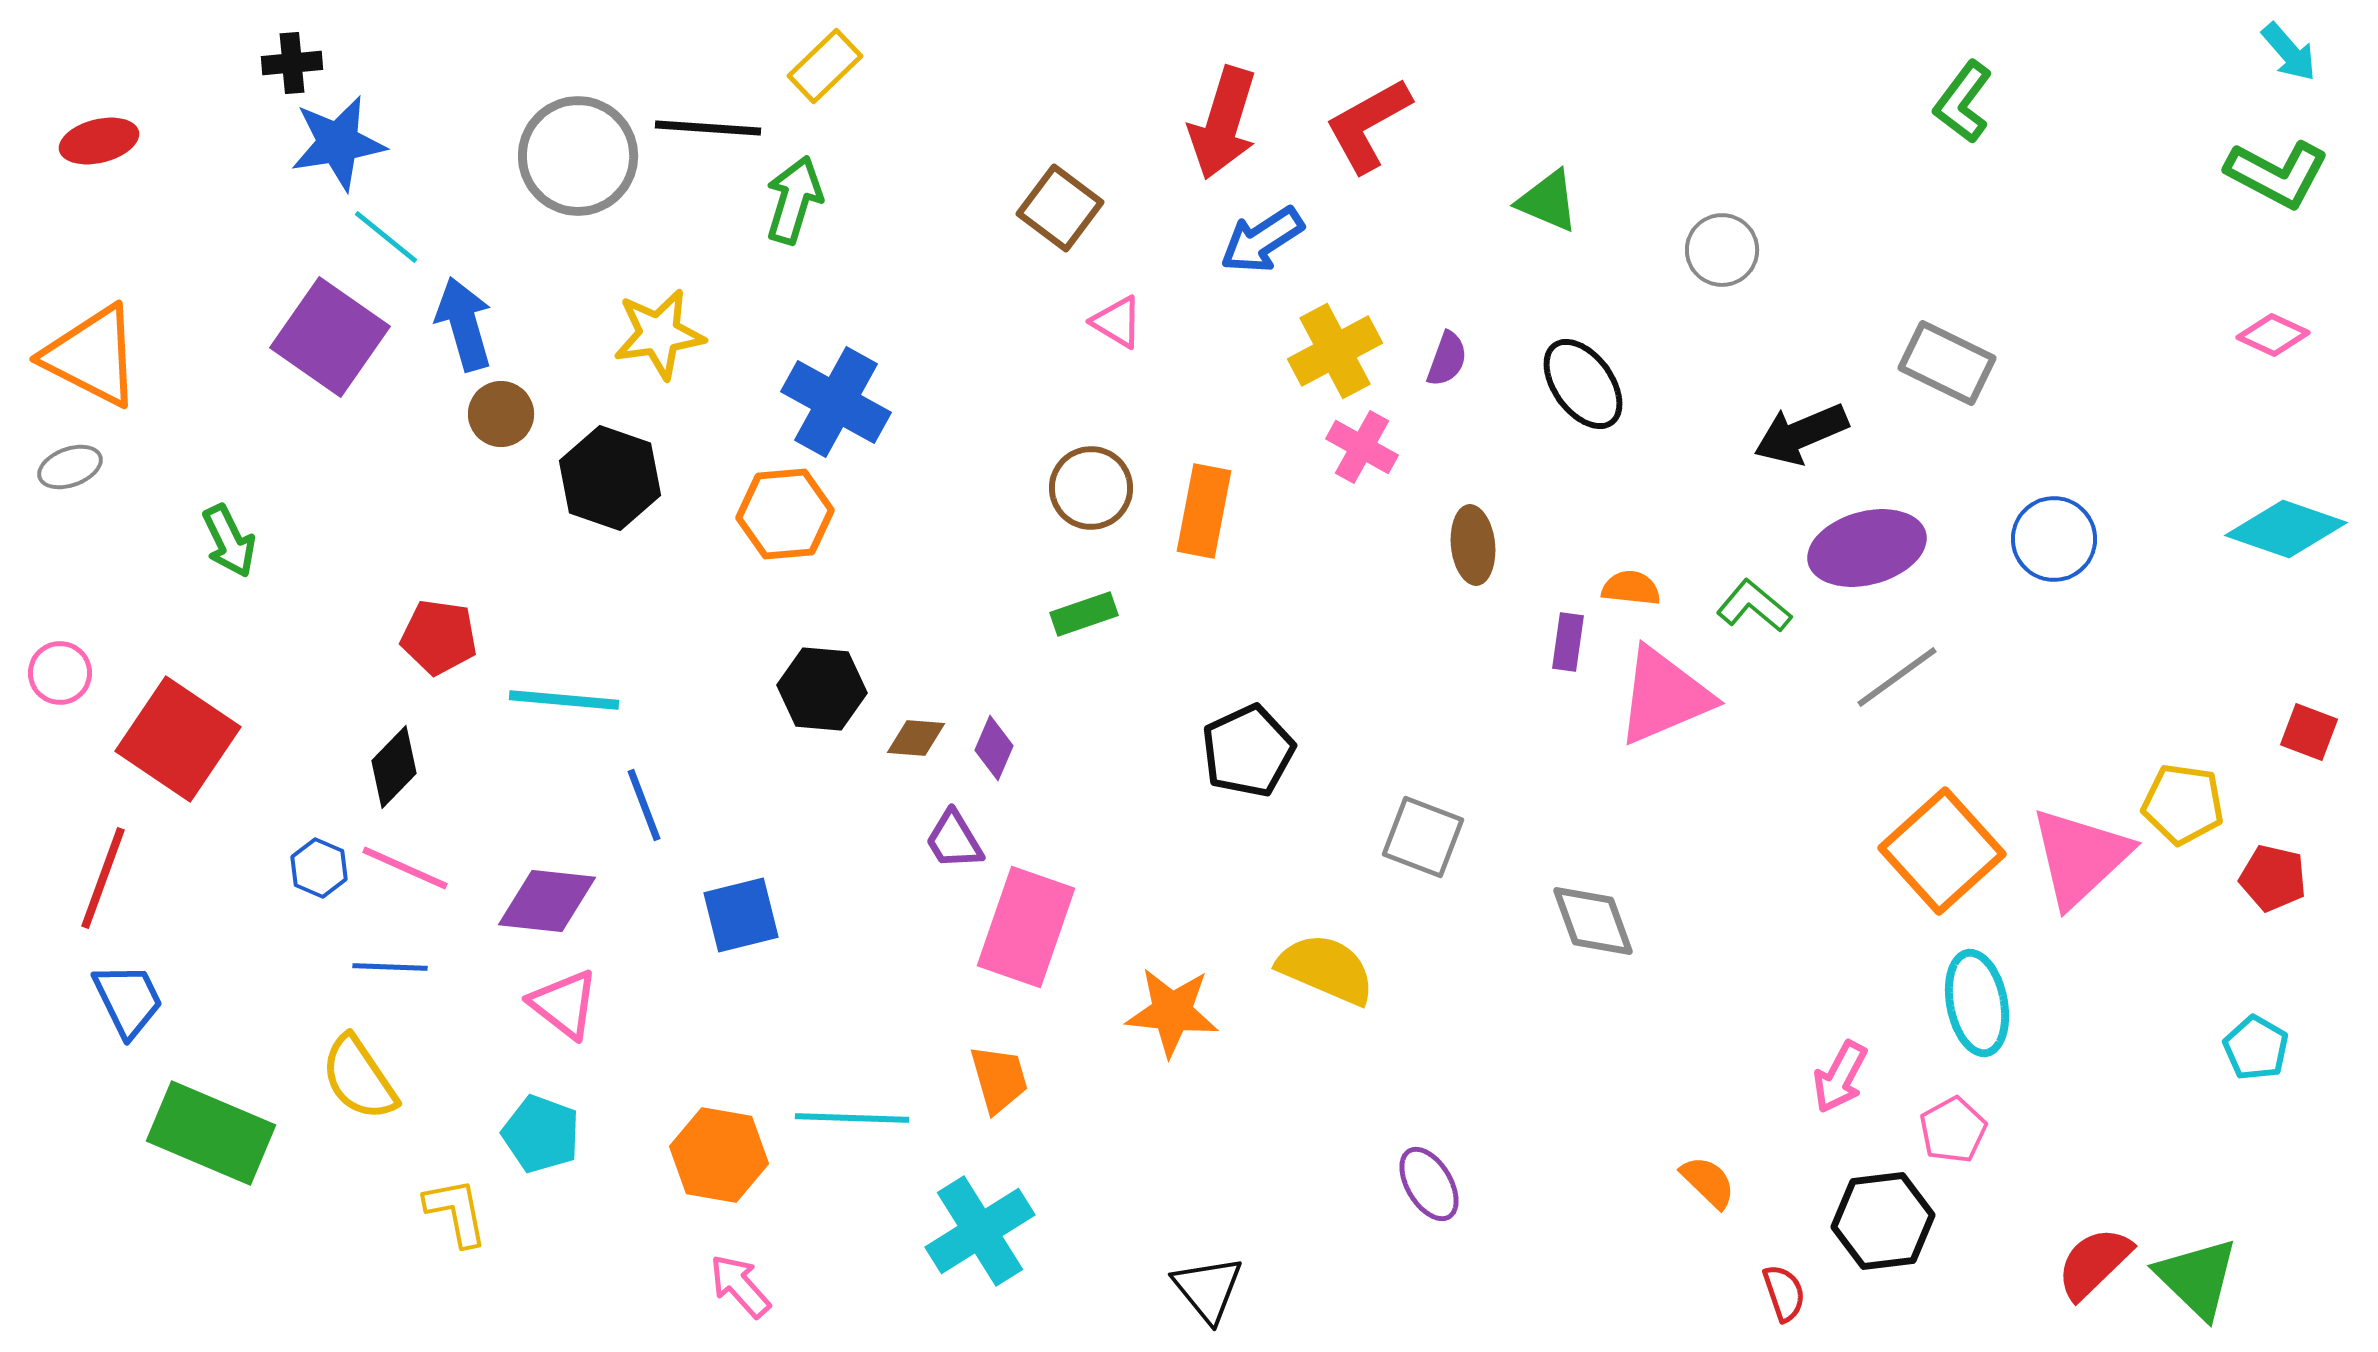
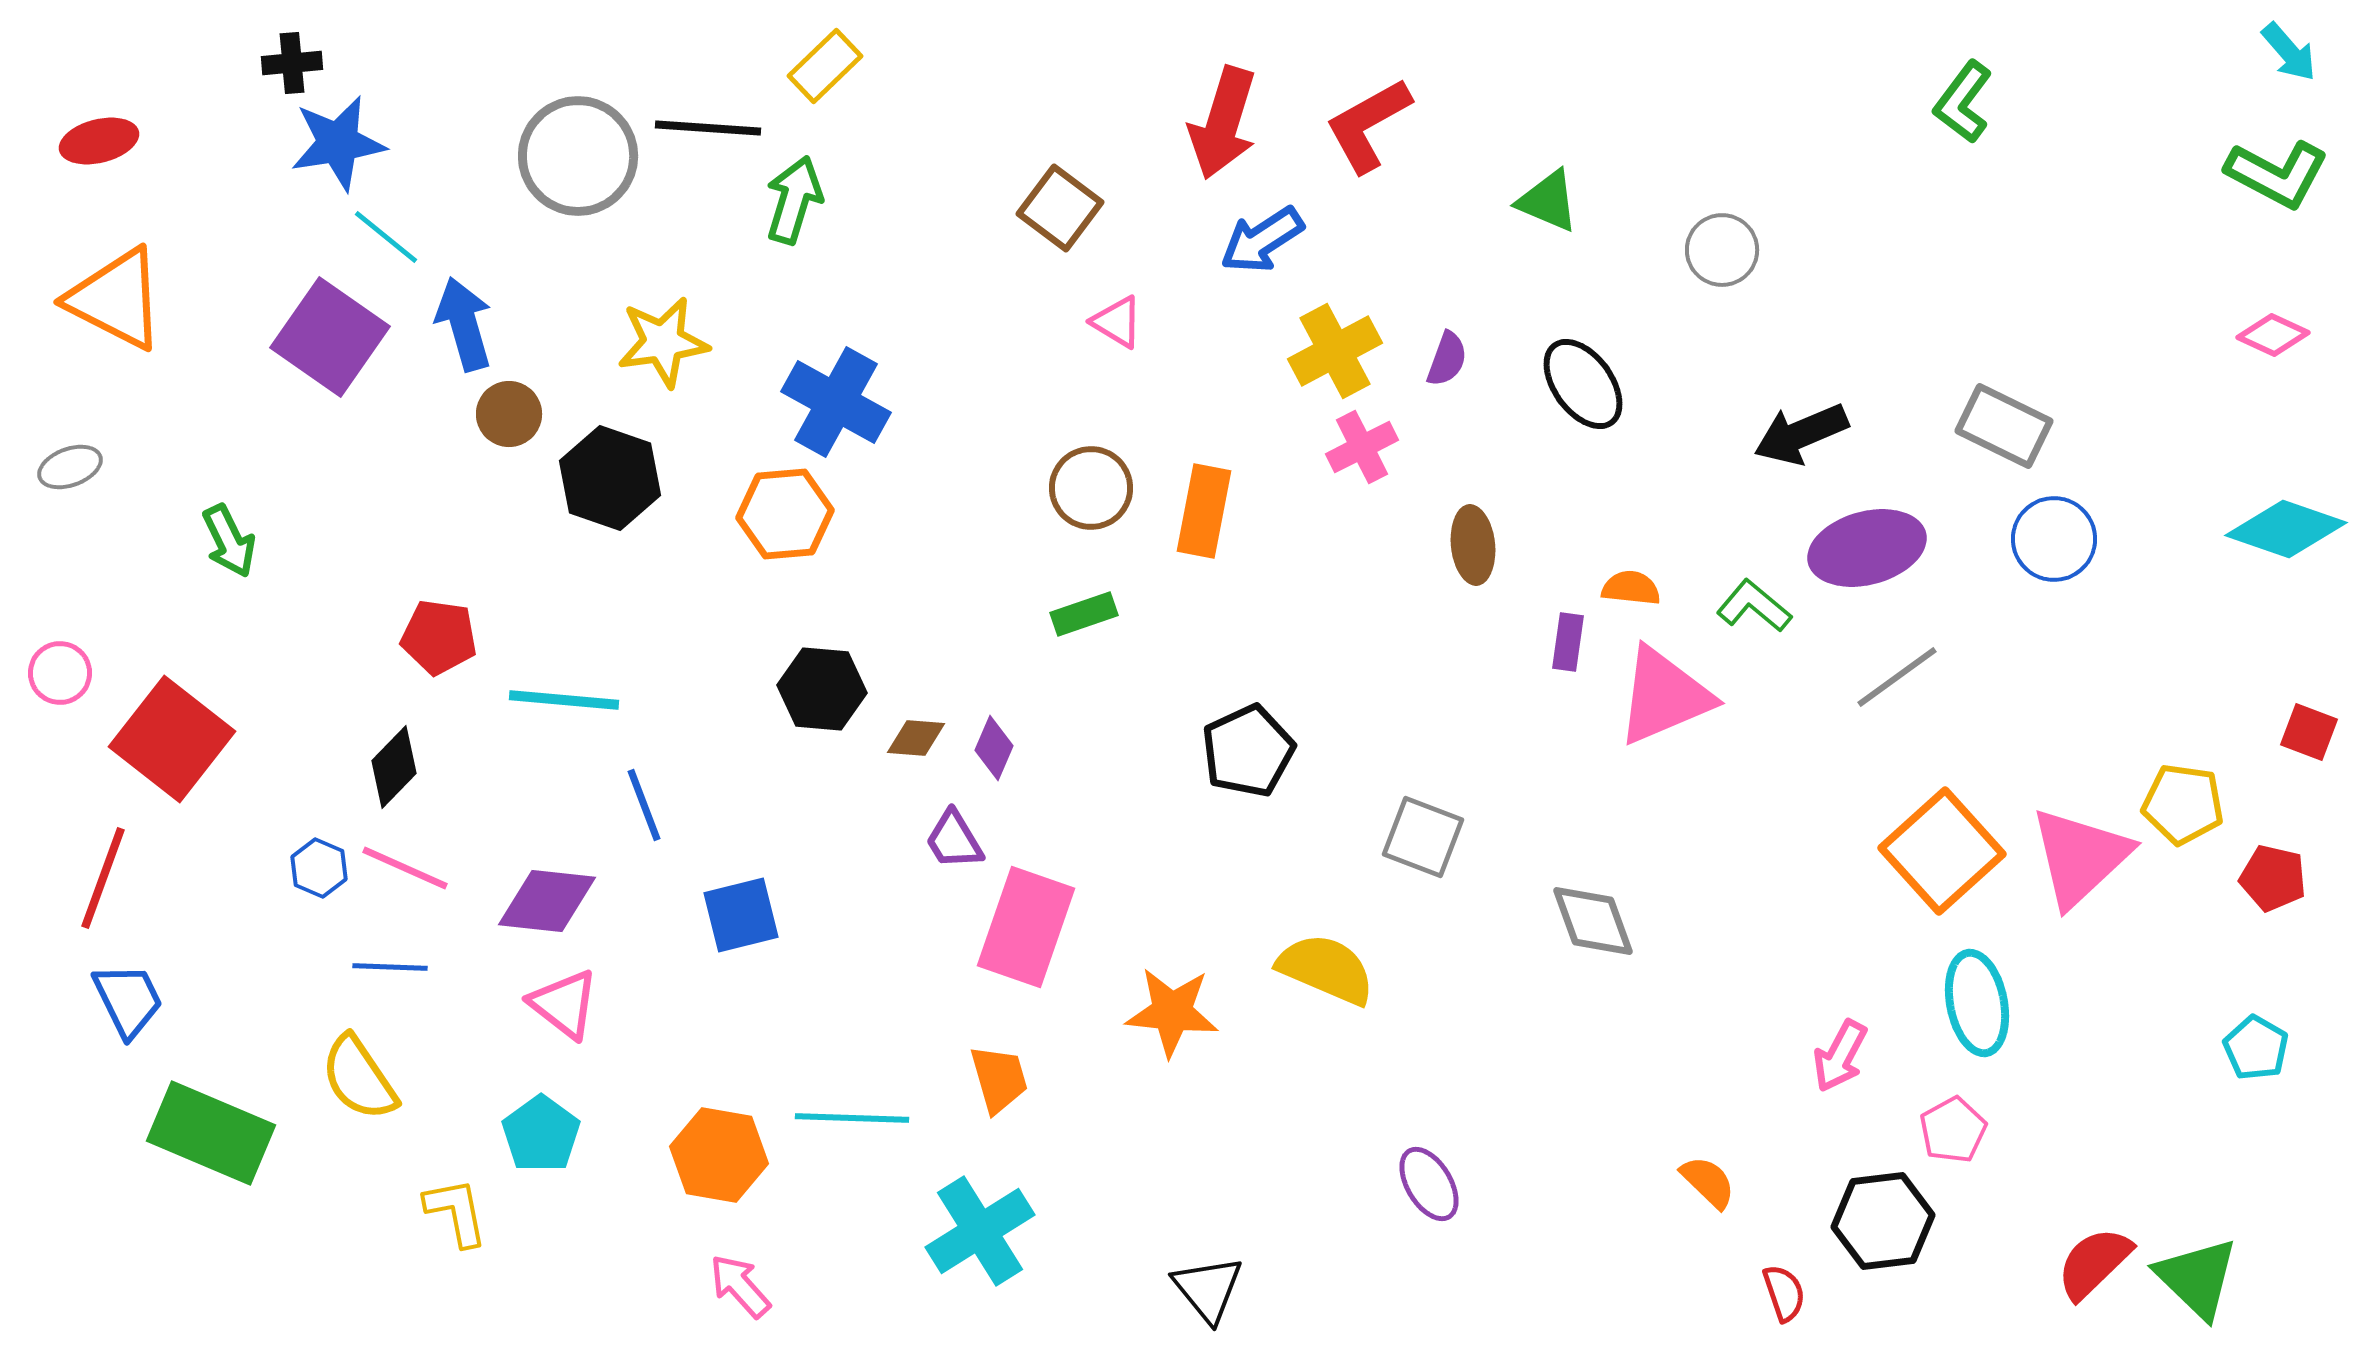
yellow star at (659, 334): moved 4 px right, 8 px down
orange triangle at (92, 356): moved 24 px right, 57 px up
gray rectangle at (1947, 363): moved 57 px right, 63 px down
brown circle at (501, 414): moved 8 px right
pink cross at (1362, 447): rotated 34 degrees clockwise
red square at (178, 739): moved 6 px left; rotated 4 degrees clockwise
pink arrow at (1840, 1077): moved 21 px up
cyan pentagon at (541, 1134): rotated 16 degrees clockwise
